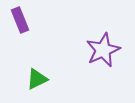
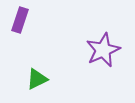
purple rectangle: rotated 40 degrees clockwise
